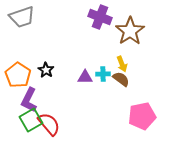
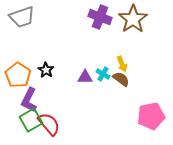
brown star: moved 3 px right, 12 px up
cyan cross: rotated 32 degrees clockwise
pink pentagon: moved 9 px right
